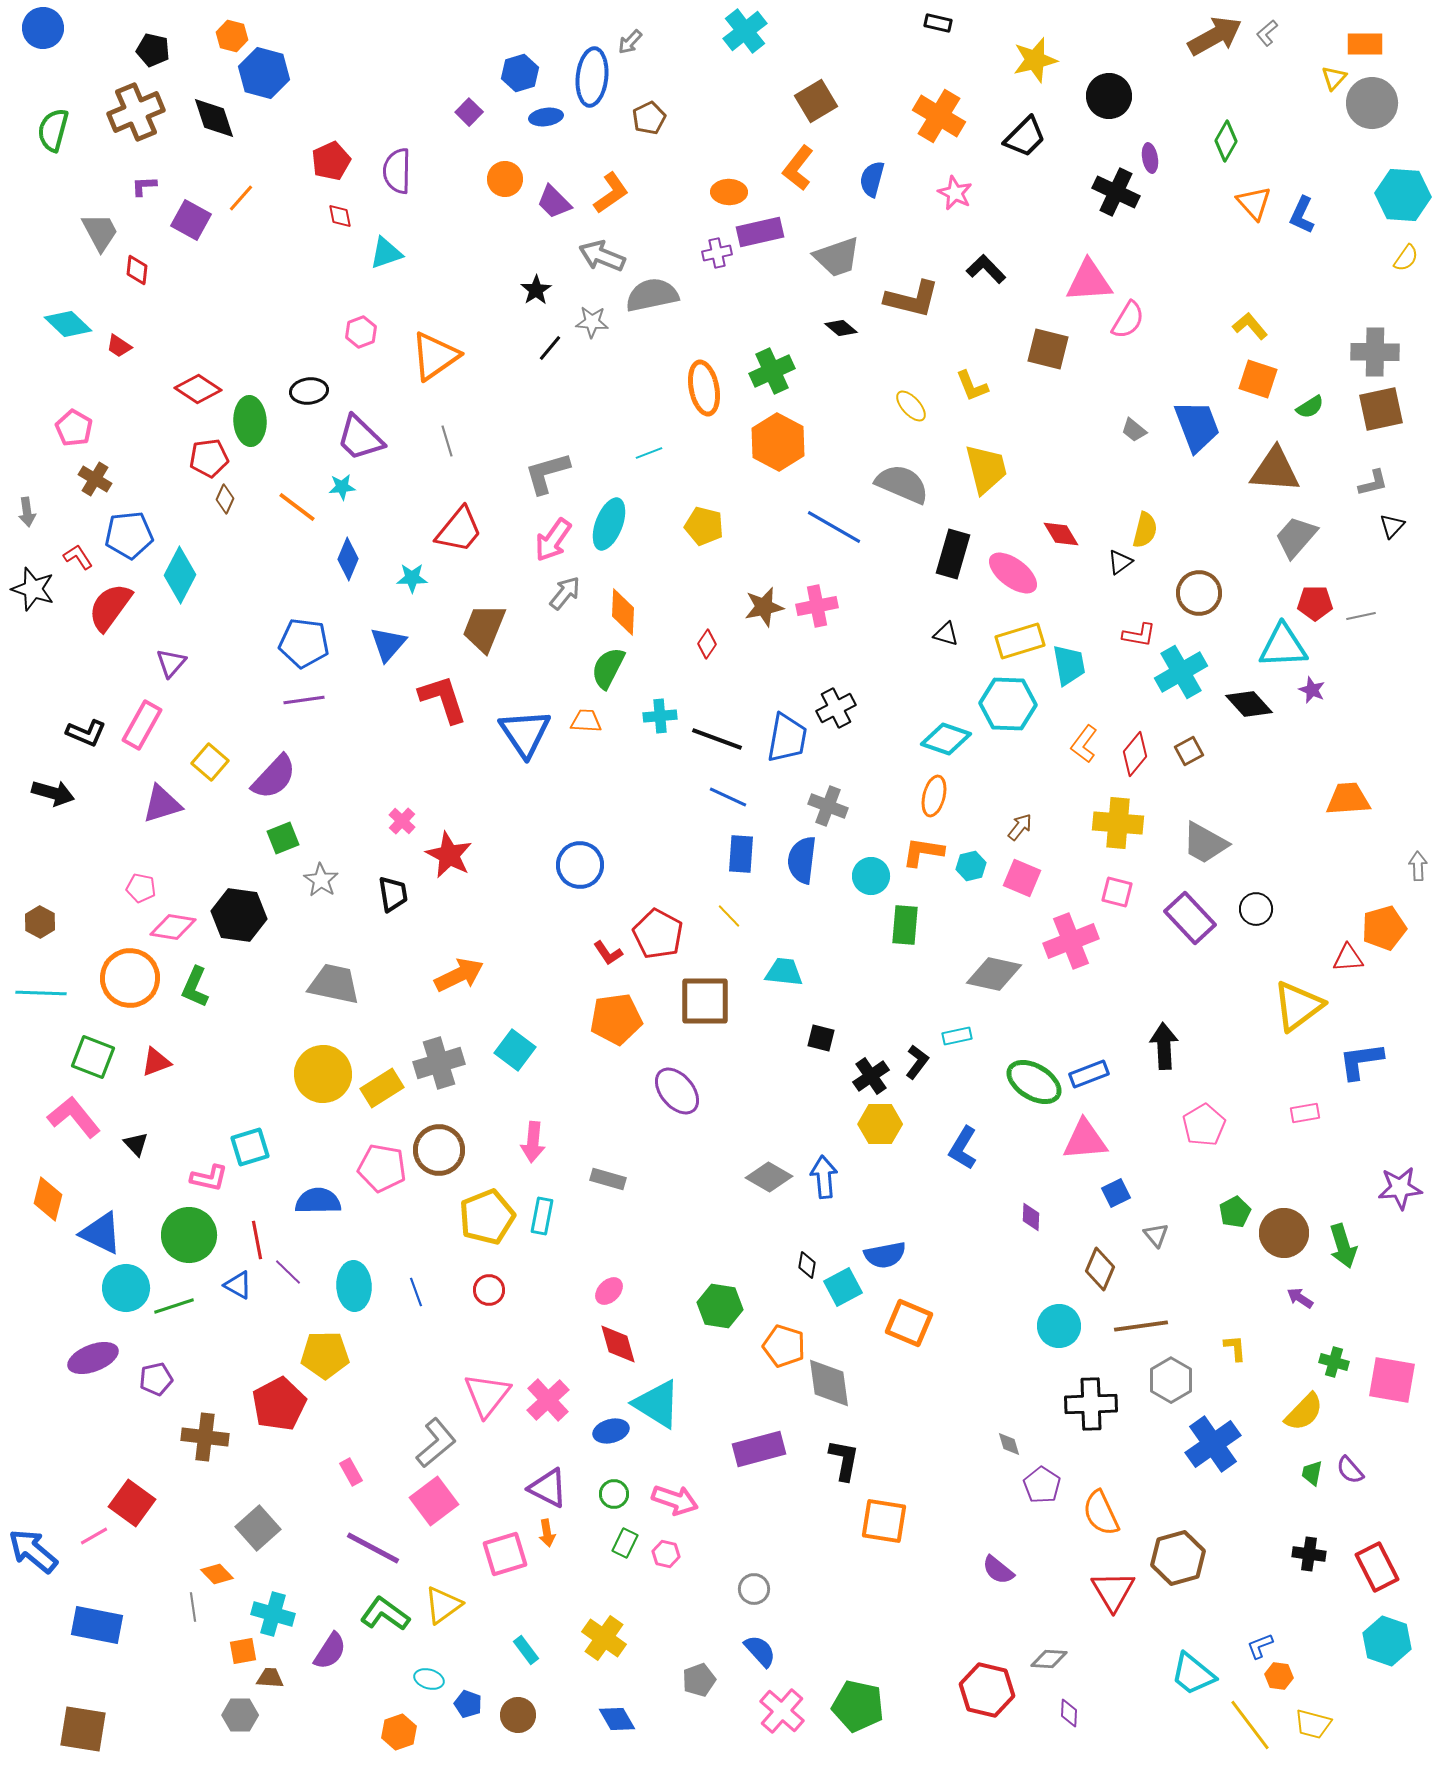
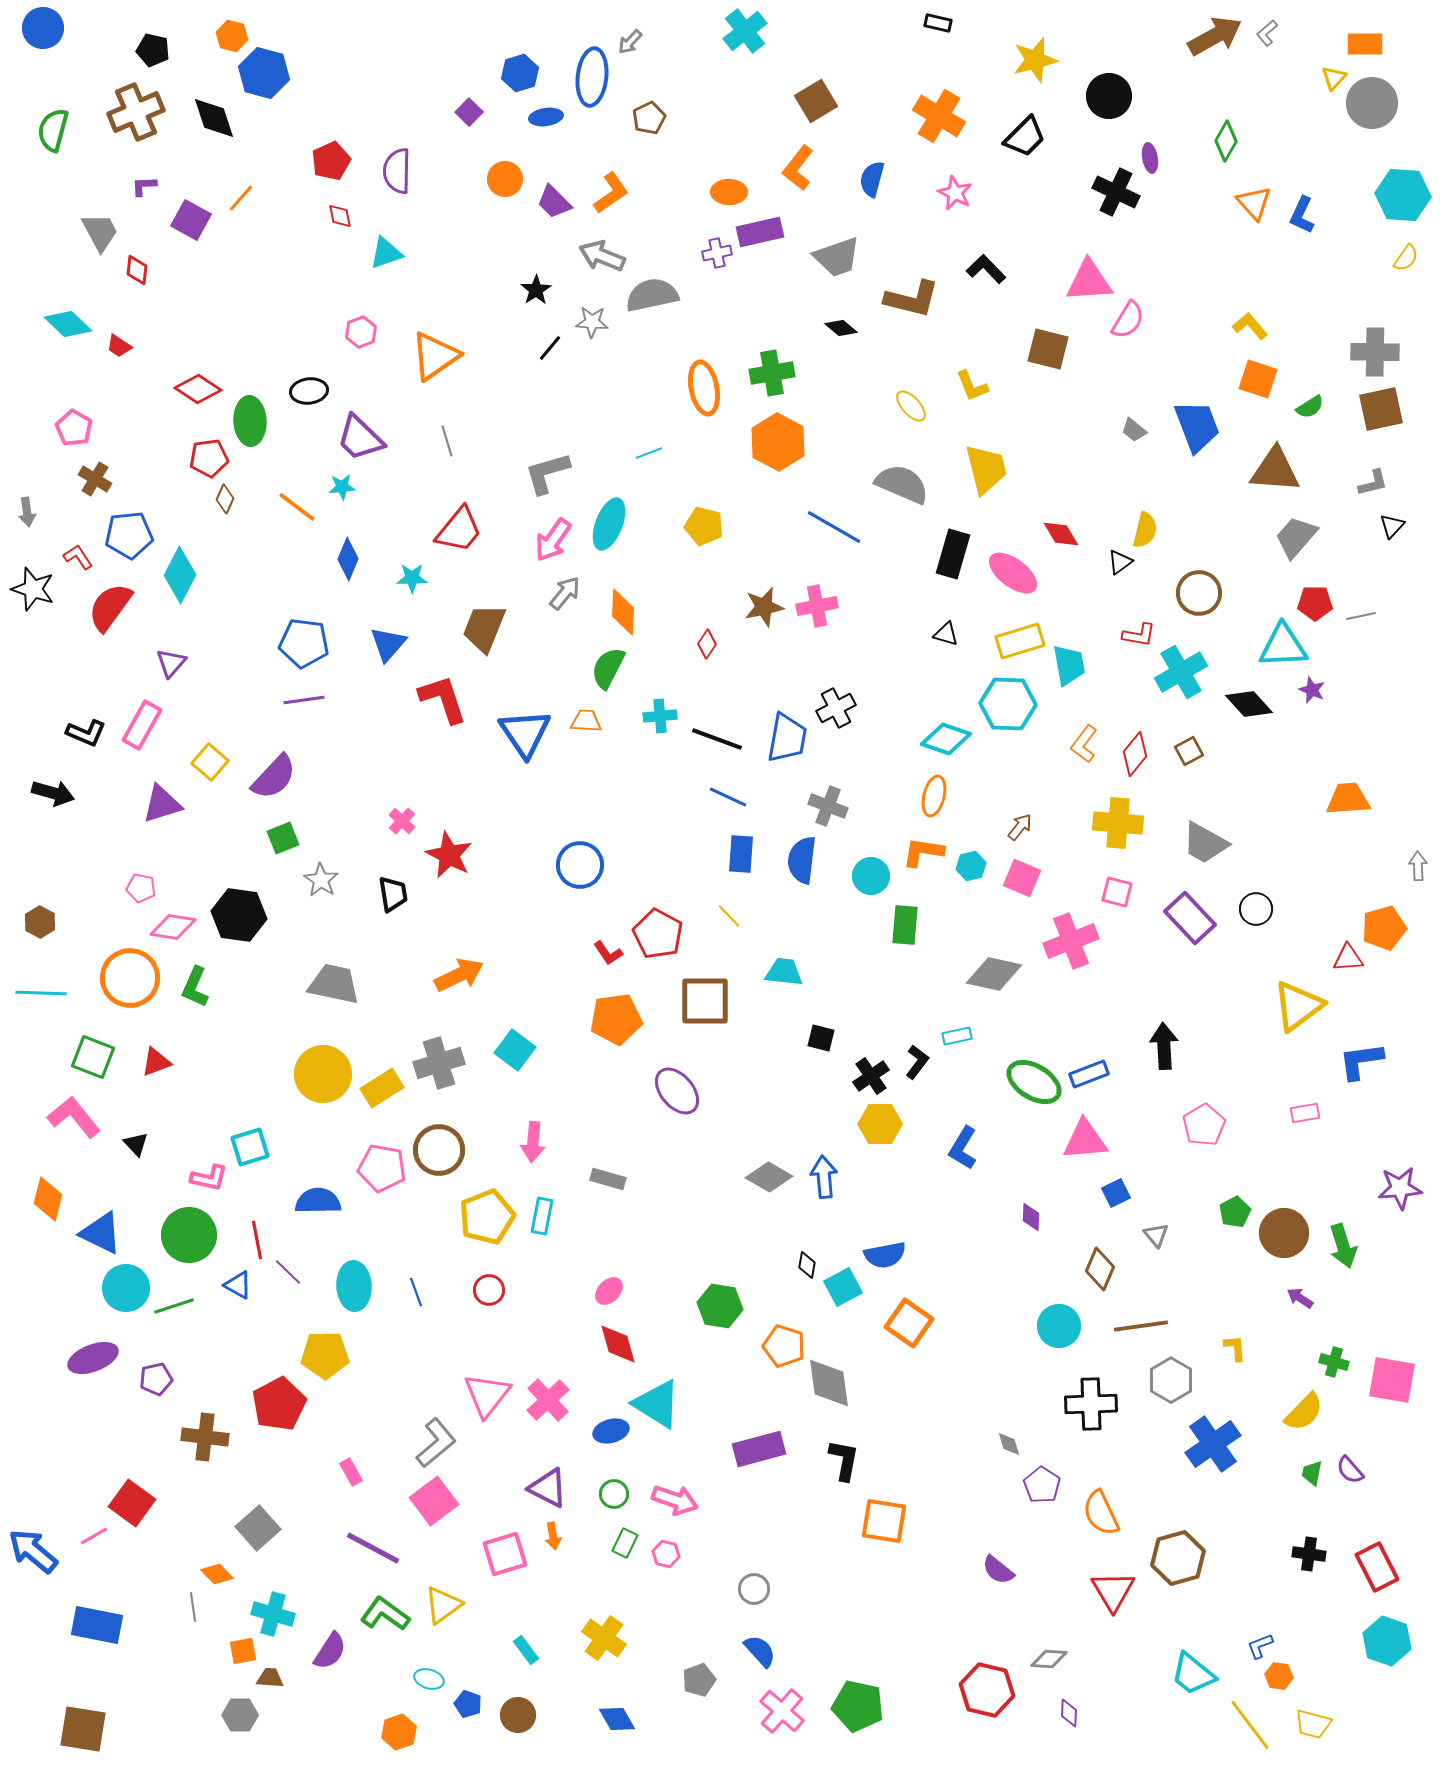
green cross at (772, 371): moved 2 px down; rotated 15 degrees clockwise
orange square at (909, 1323): rotated 12 degrees clockwise
orange arrow at (547, 1533): moved 6 px right, 3 px down
